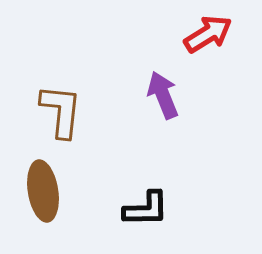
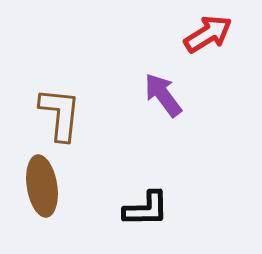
purple arrow: rotated 15 degrees counterclockwise
brown L-shape: moved 1 px left, 3 px down
brown ellipse: moved 1 px left, 5 px up
